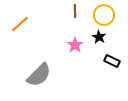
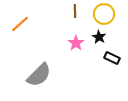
yellow circle: moved 1 px up
pink star: moved 1 px right, 2 px up
black rectangle: moved 3 px up
